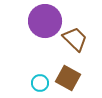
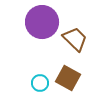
purple circle: moved 3 px left, 1 px down
